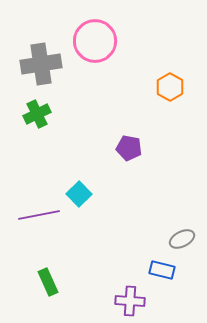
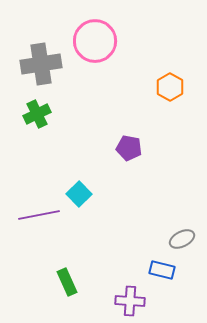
green rectangle: moved 19 px right
